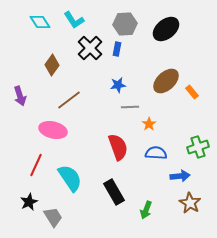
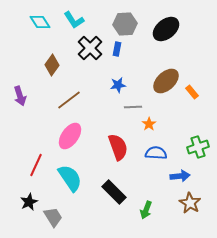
gray line: moved 3 px right
pink ellipse: moved 17 px right, 6 px down; rotated 68 degrees counterclockwise
black rectangle: rotated 15 degrees counterclockwise
